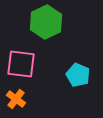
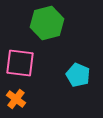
green hexagon: moved 1 px right, 1 px down; rotated 12 degrees clockwise
pink square: moved 1 px left, 1 px up
